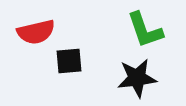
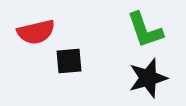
black star: moved 11 px right; rotated 9 degrees counterclockwise
